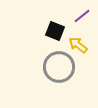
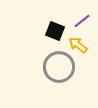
purple line: moved 5 px down
